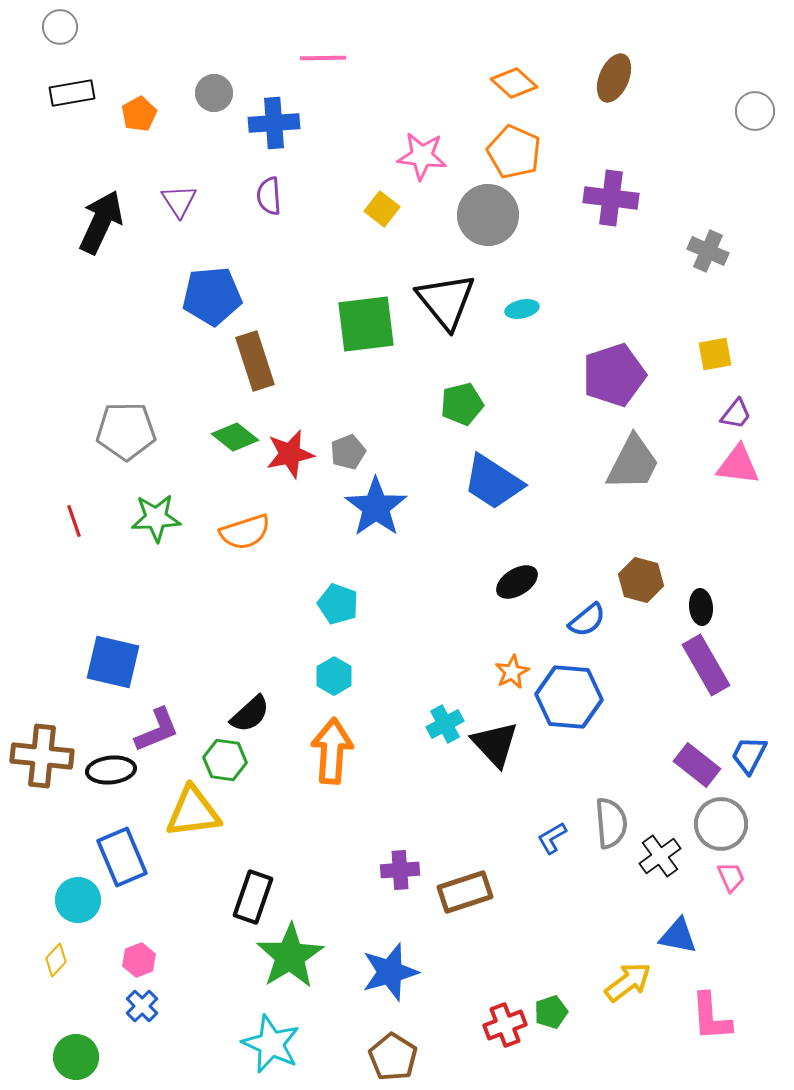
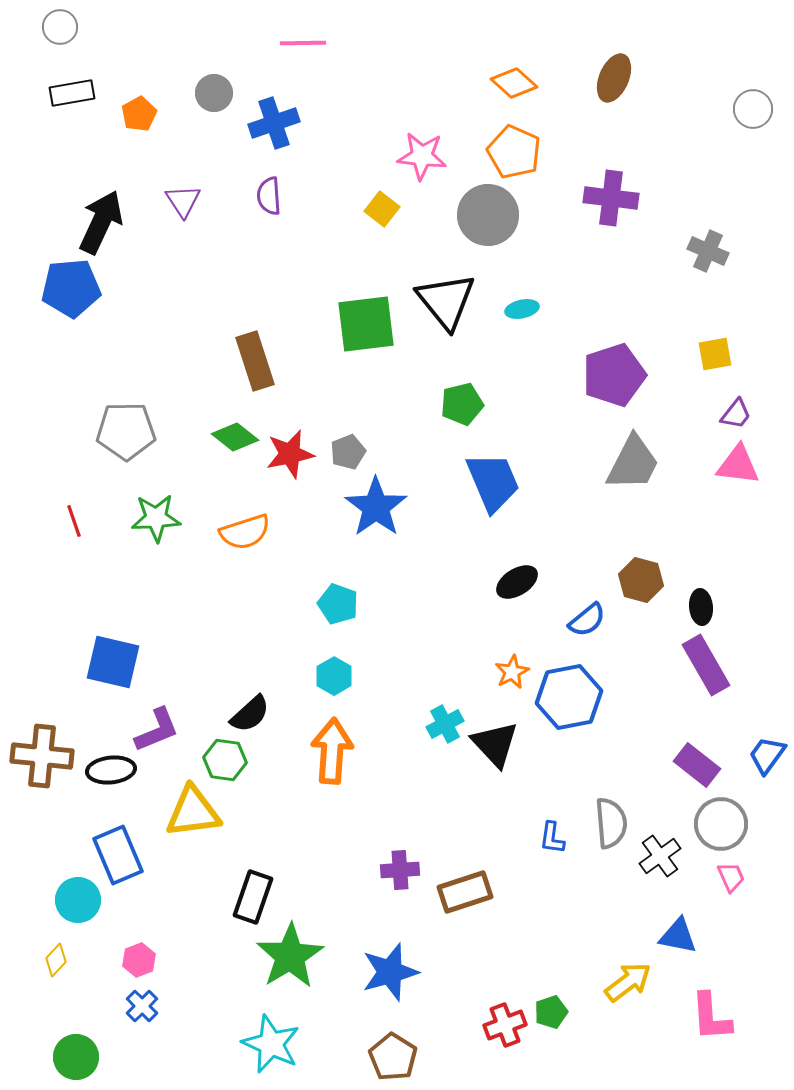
pink line at (323, 58): moved 20 px left, 15 px up
gray circle at (755, 111): moved 2 px left, 2 px up
blue cross at (274, 123): rotated 15 degrees counterclockwise
purple triangle at (179, 201): moved 4 px right
blue pentagon at (212, 296): moved 141 px left, 8 px up
blue trapezoid at (493, 482): rotated 146 degrees counterclockwise
blue hexagon at (569, 697): rotated 16 degrees counterclockwise
blue trapezoid at (749, 755): moved 18 px right; rotated 9 degrees clockwise
blue L-shape at (552, 838): rotated 52 degrees counterclockwise
blue rectangle at (122, 857): moved 4 px left, 2 px up
